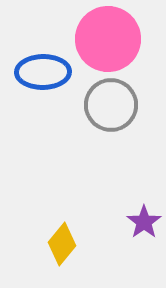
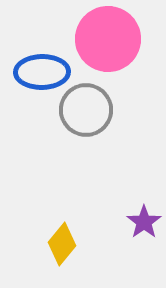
blue ellipse: moved 1 px left
gray circle: moved 25 px left, 5 px down
